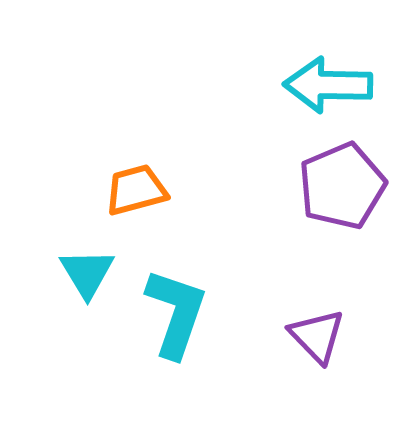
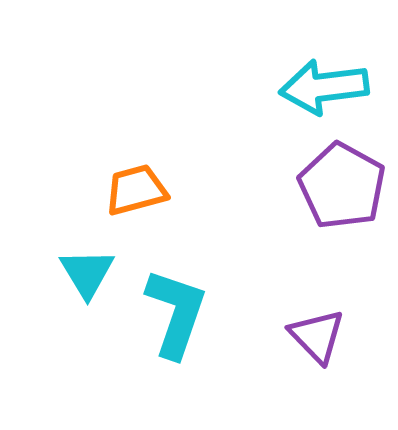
cyan arrow: moved 4 px left, 2 px down; rotated 8 degrees counterclockwise
purple pentagon: rotated 20 degrees counterclockwise
